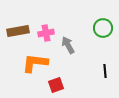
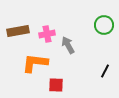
green circle: moved 1 px right, 3 px up
pink cross: moved 1 px right, 1 px down
black line: rotated 32 degrees clockwise
red square: rotated 21 degrees clockwise
